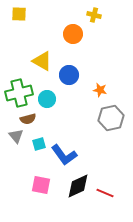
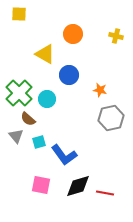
yellow cross: moved 22 px right, 21 px down
yellow triangle: moved 3 px right, 7 px up
green cross: rotated 32 degrees counterclockwise
brown semicircle: rotated 56 degrees clockwise
cyan square: moved 2 px up
black diamond: rotated 8 degrees clockwise
red line: rotated 12 degrees counterclockwise
